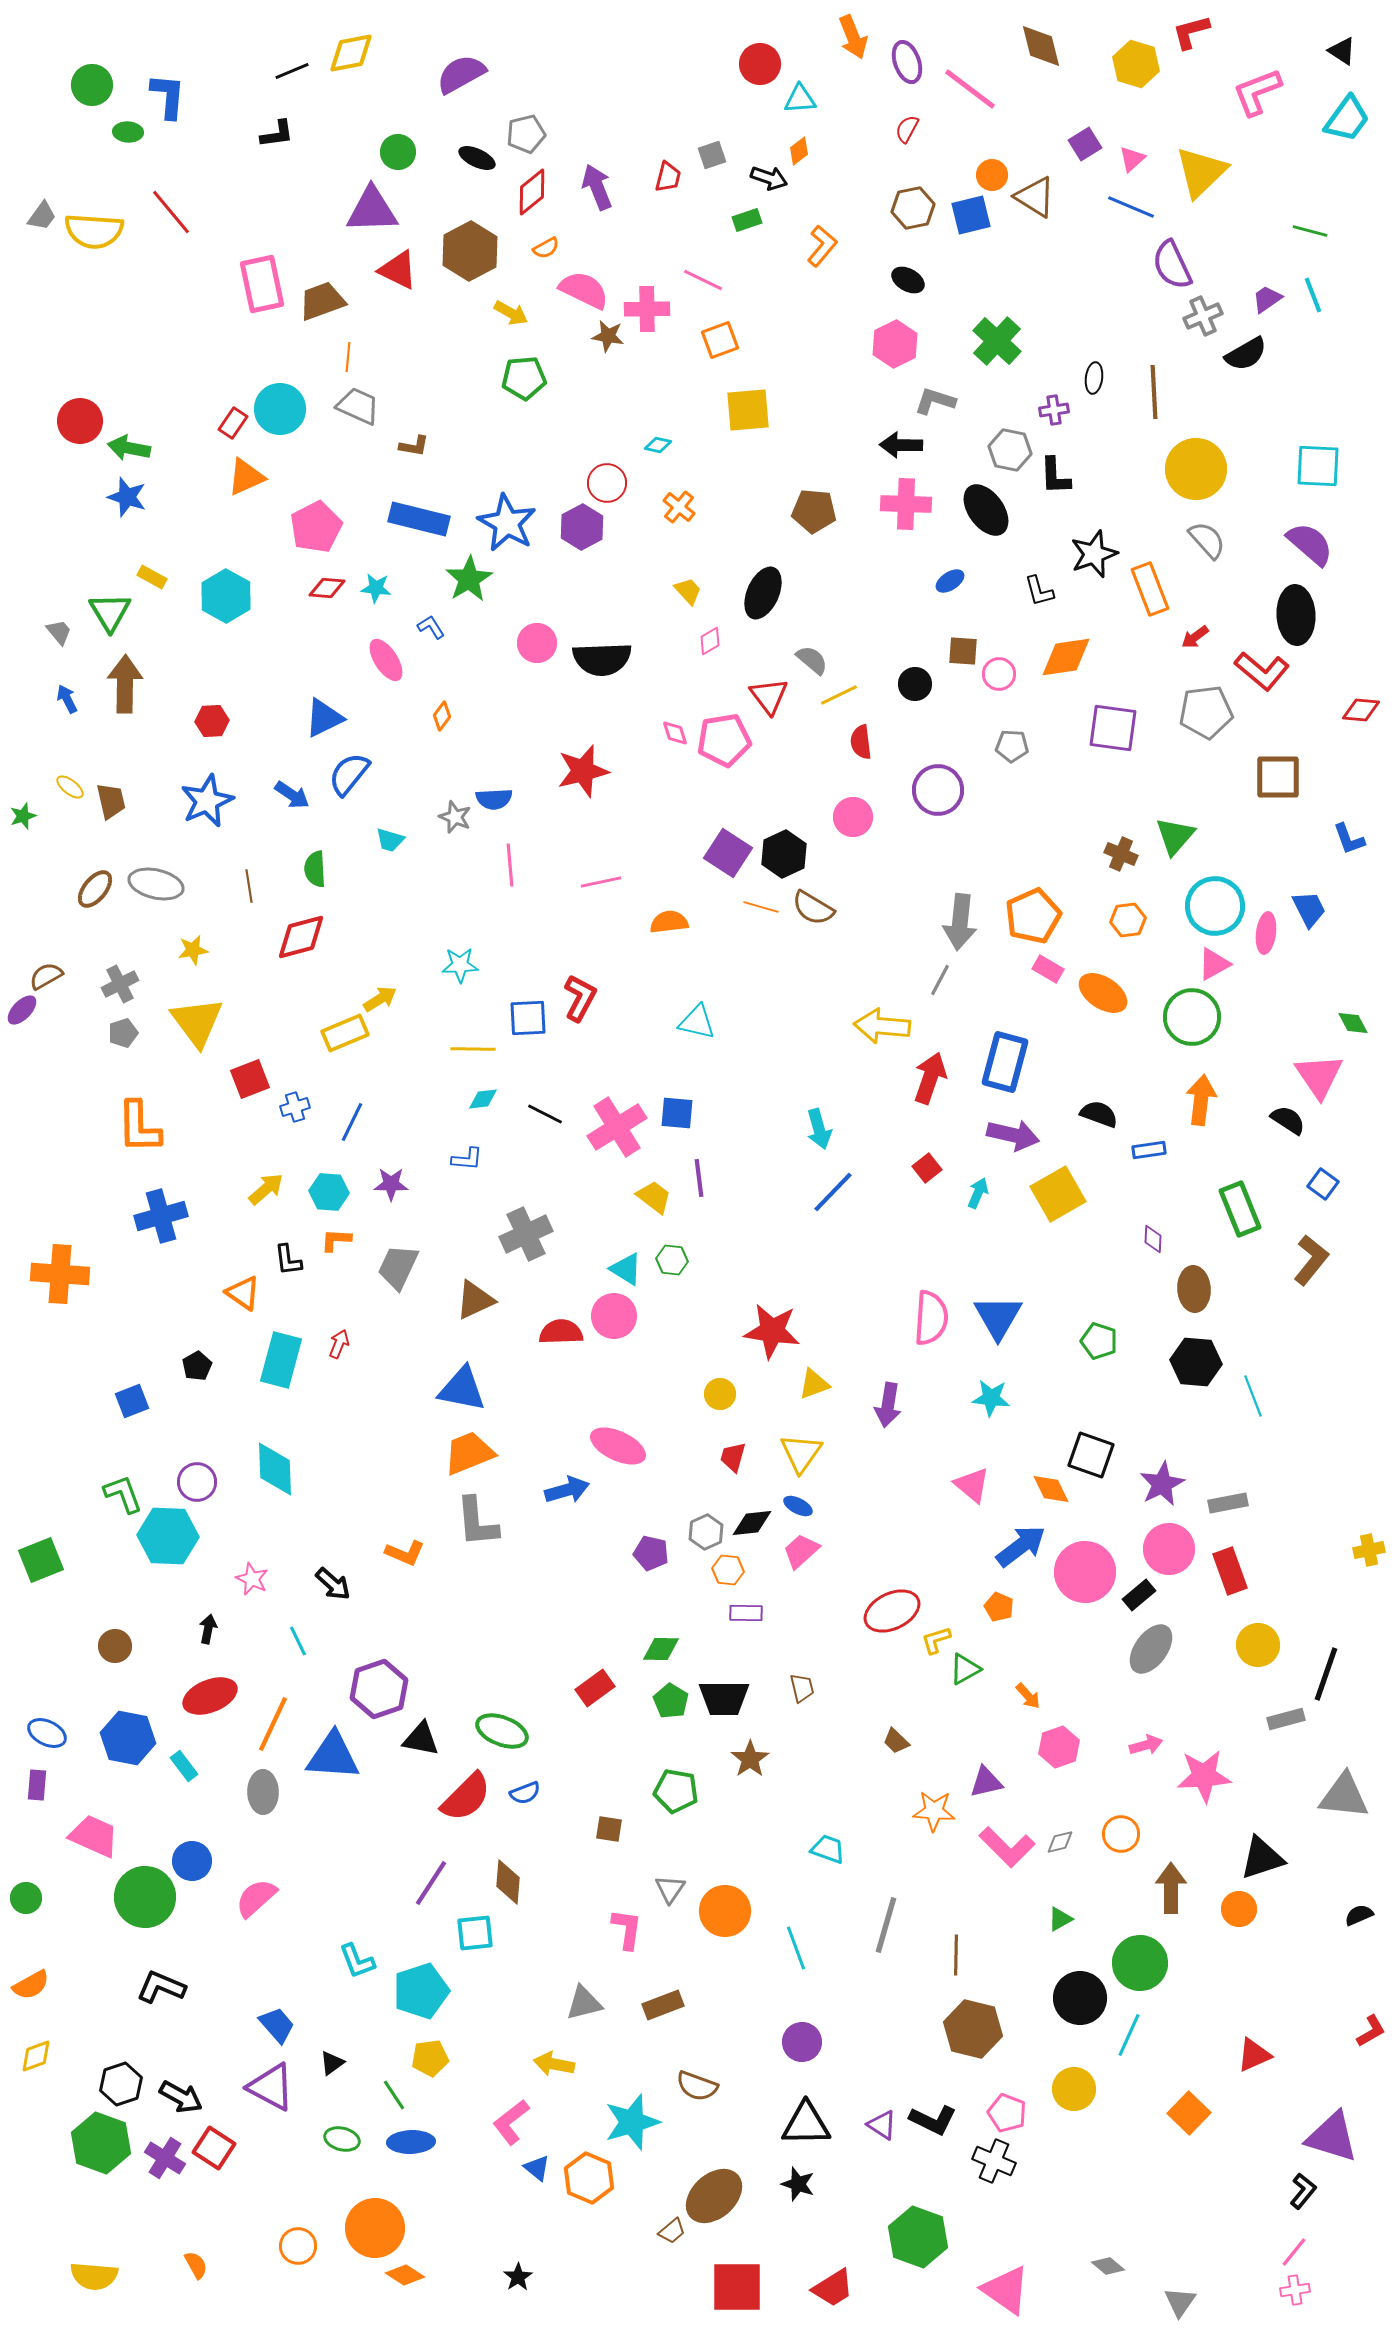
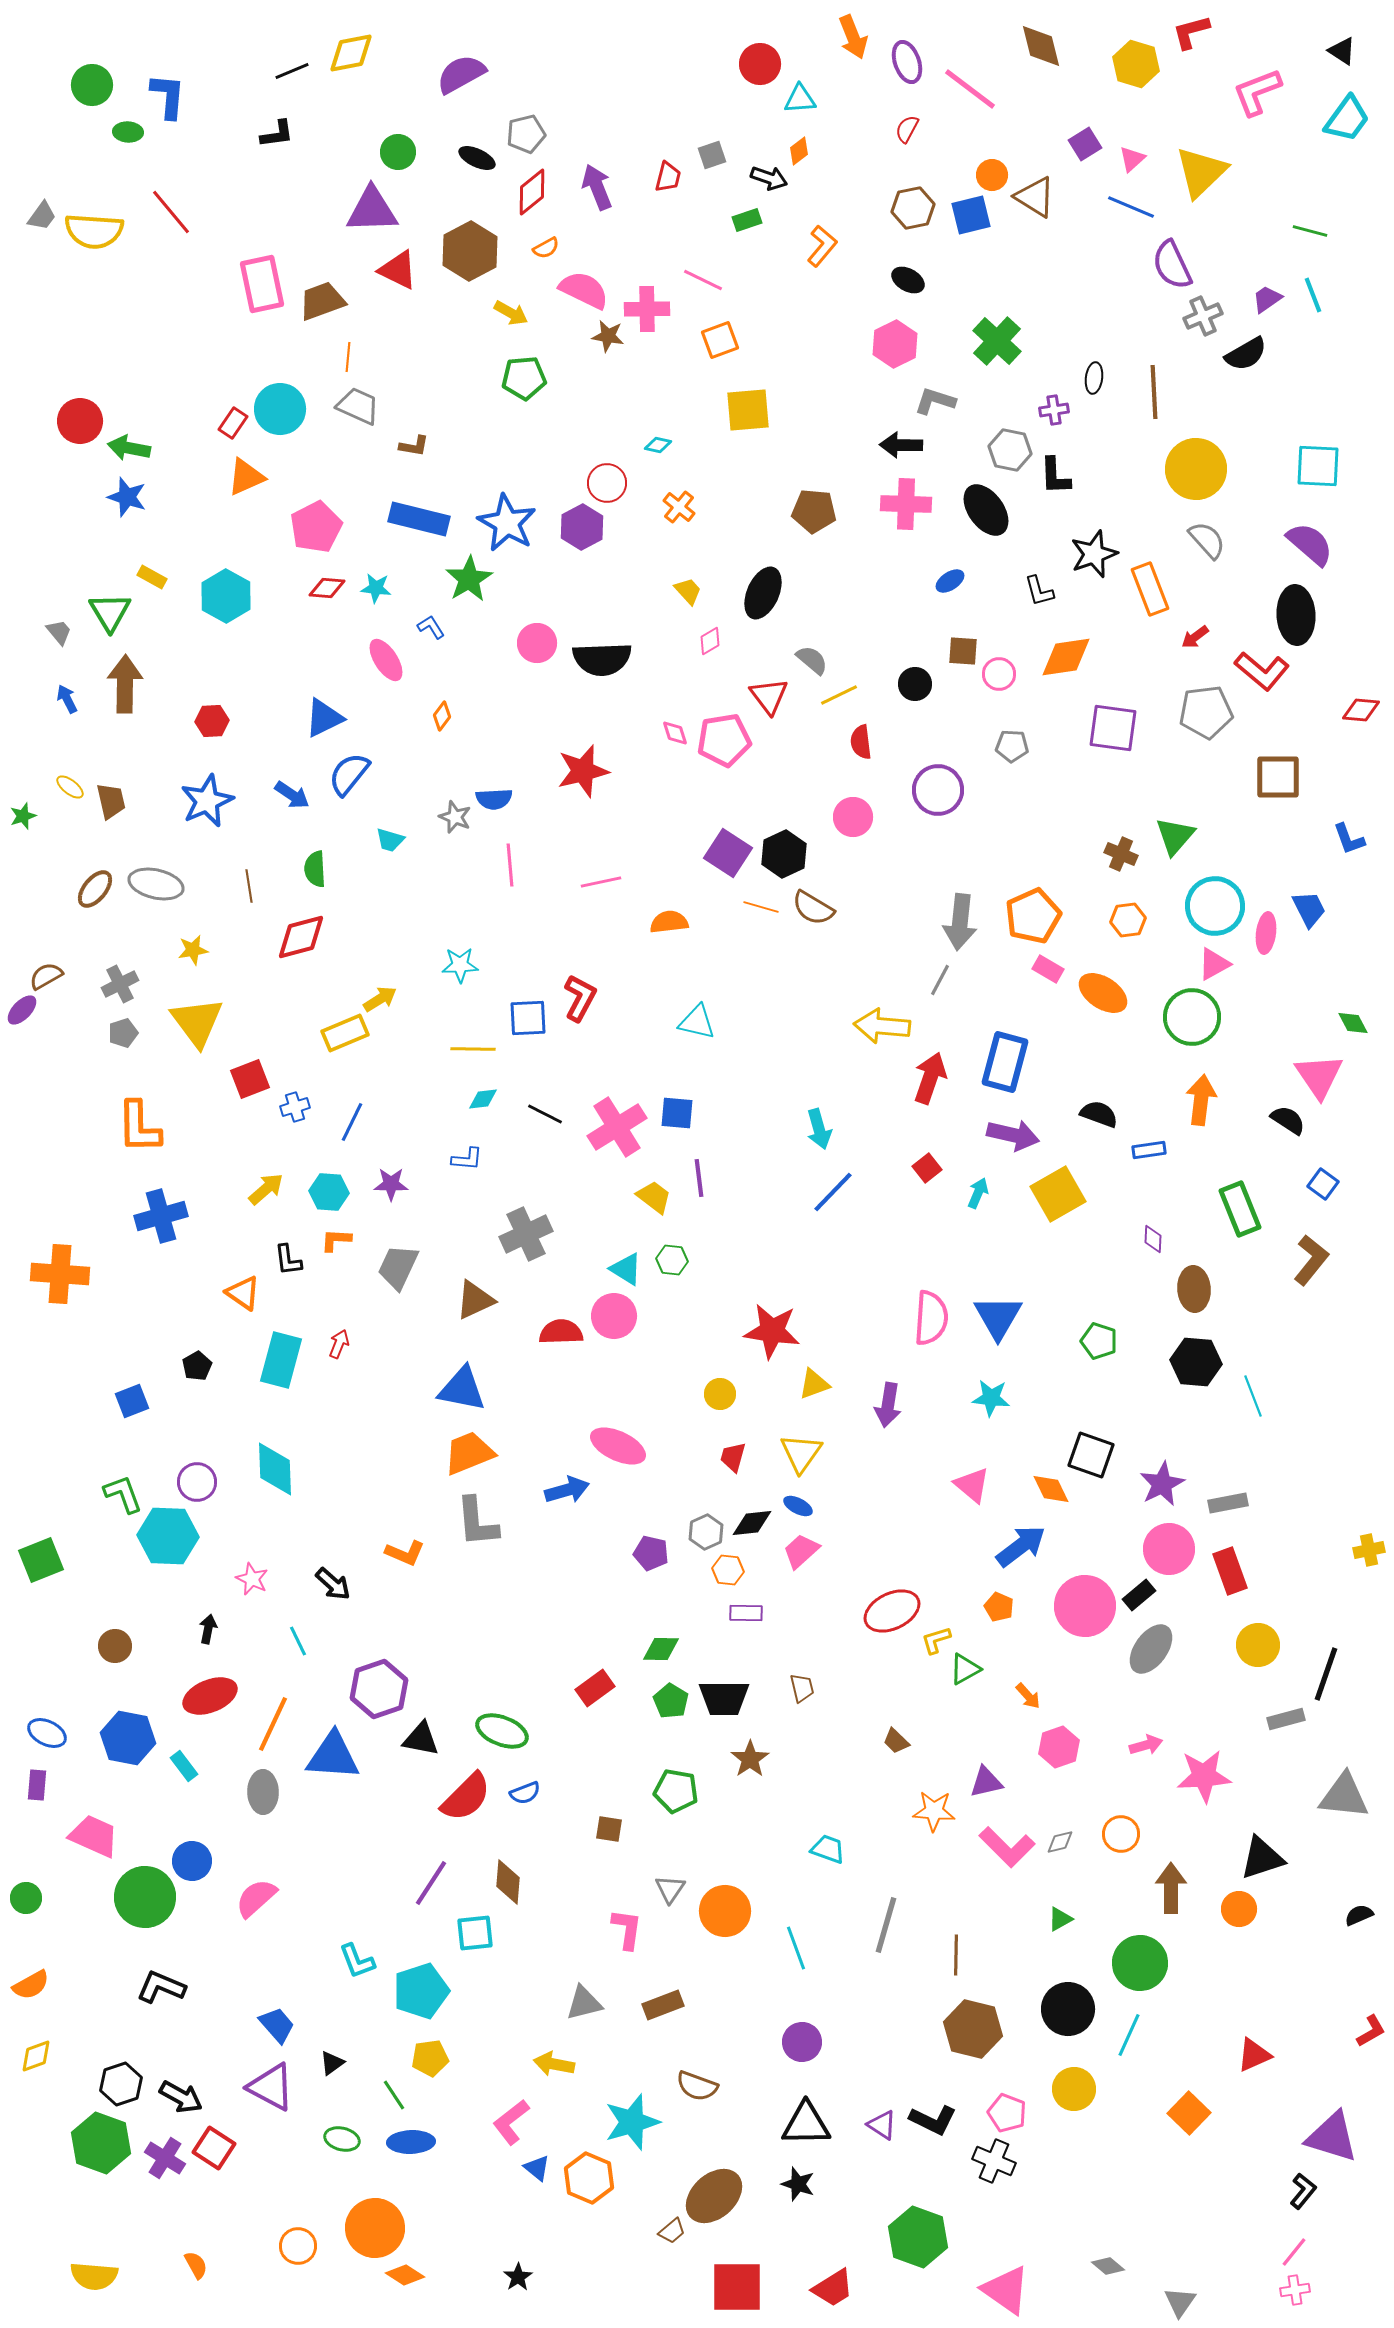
pink circle at (1085, 1572): moved 34 px down
black circle at (1080, 1998): moved 12 px left, 11 px down
